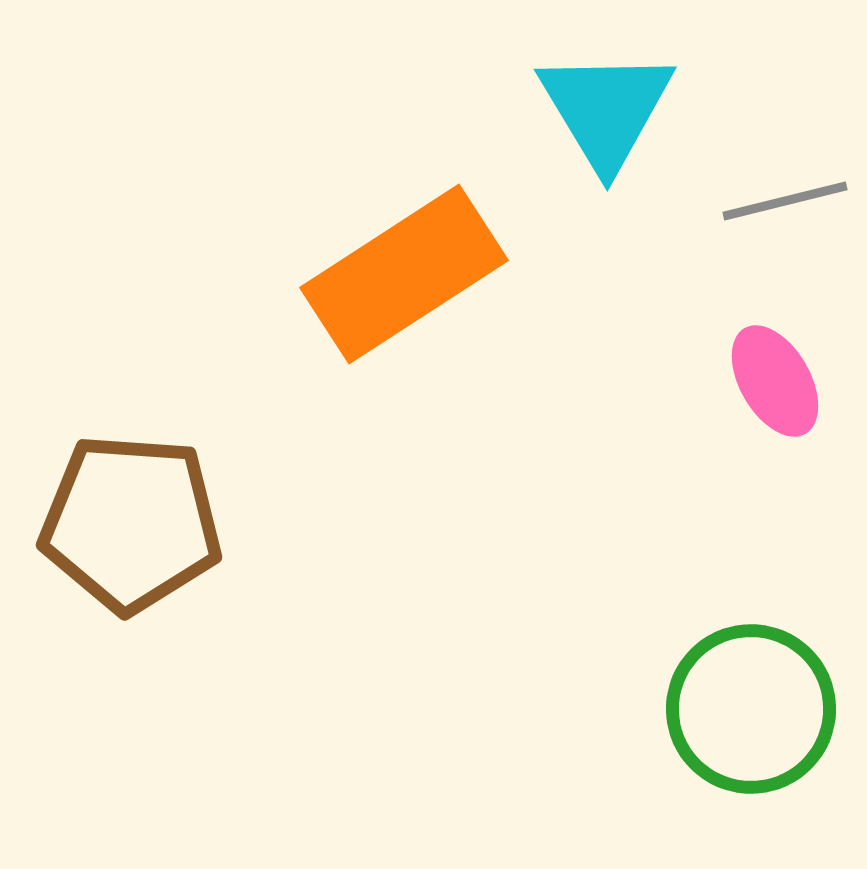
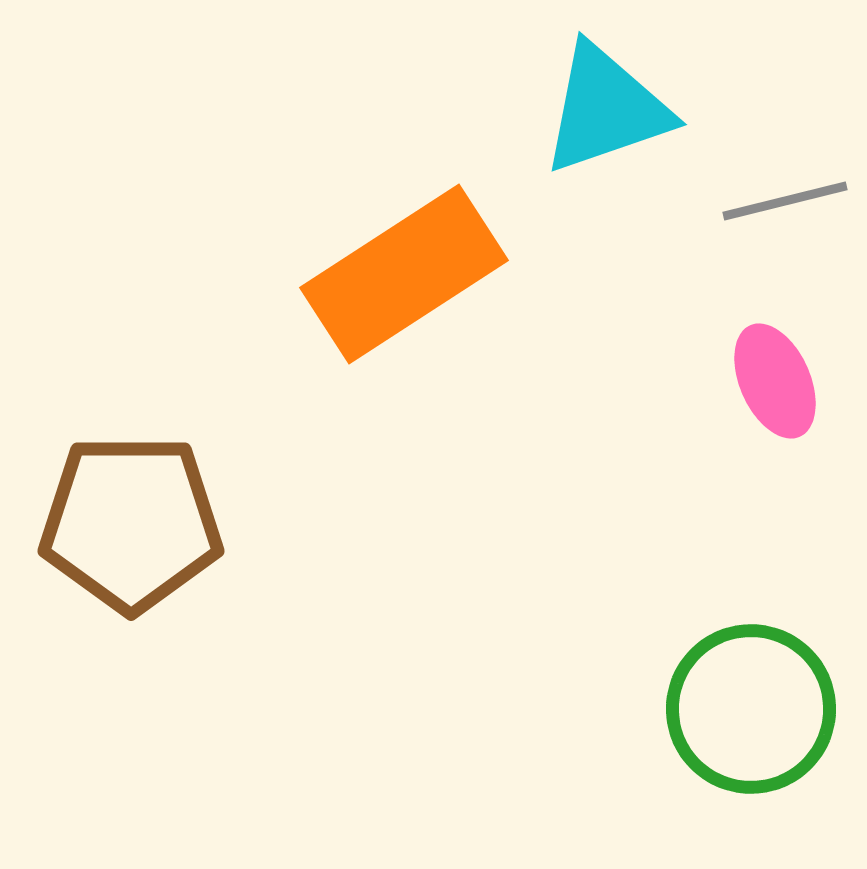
cyan triangle: rotated 42 degrees clockwise
pink ellipse: rotated 6 degrees clockwise
brown pentagon: rotated 4 degrees counterclockwise
